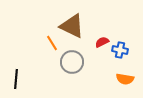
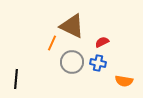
orange line: rotated 56 degrees clockwise
blue cross: moved 22 px left, 13 px down
orange semicircle: moved 1 px left, 2 px down
